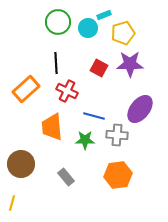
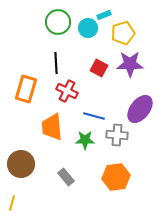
orange rectangle: rotated 32 degrees counterclockwise
orange hexagon: moved 2 px left, 2 px down
